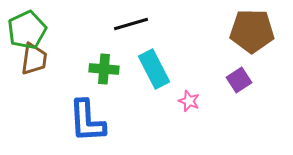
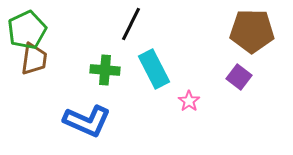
black line: rotated 48 degrees counterclockwise
green cross: moved 1 px right, 1 px down
purple square: moved 3 px up; rotated 20 degrees counterclockwise
pink star: rotated 15 degrees clockwise
blue L-shape: rotated 63 degrees counterclockwise
